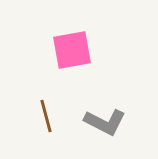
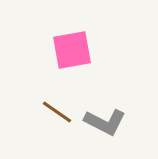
brown line: moved 11 px right, 4 px up; rotated 40 degrees counterclockwise
